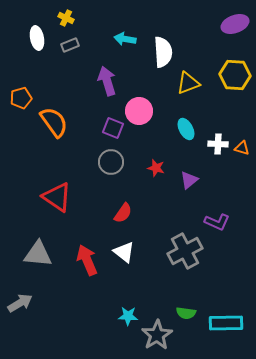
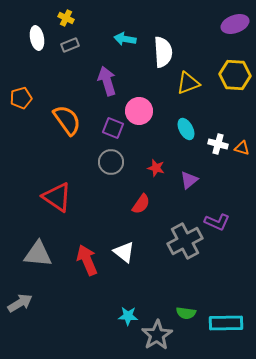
orange semicircle: moved 13 px right, 2 px up
white cross: rotated 12 degrees clockwise
red semicircle: moved 18 px right, 9 px up
gray cross: moved 10 px up
